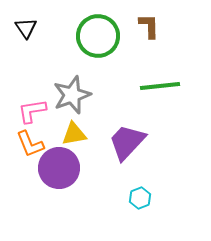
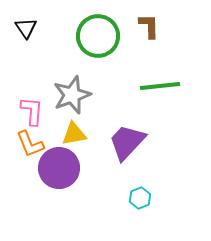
pink L-shape: rotated 104 degrees clockwise
